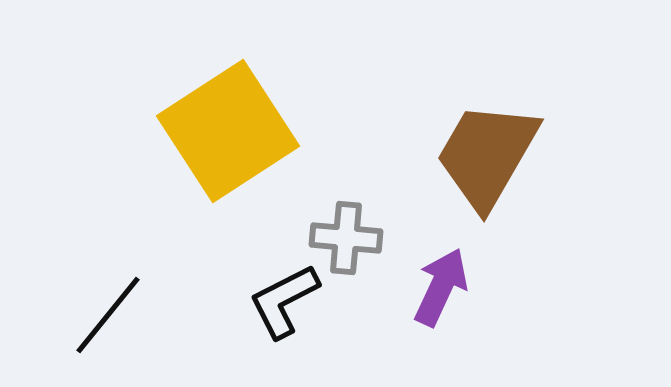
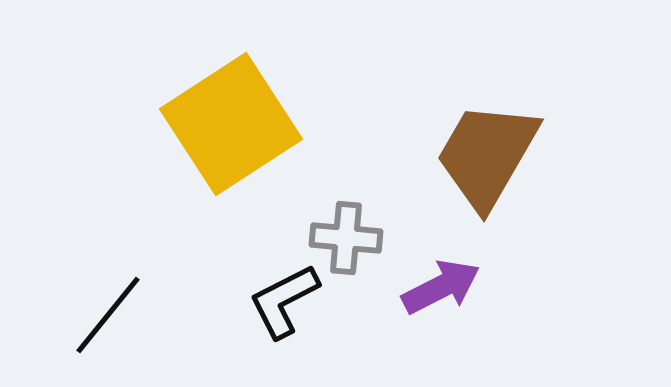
yellow square: moved 3 px right, 7 px up
purple arrow: rotated 38 degrees clockwise
